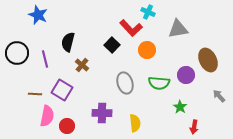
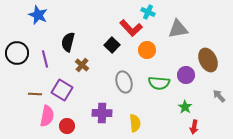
gray ellipse: moved 1 px left, 1 px up
green star: moved 5 px right
